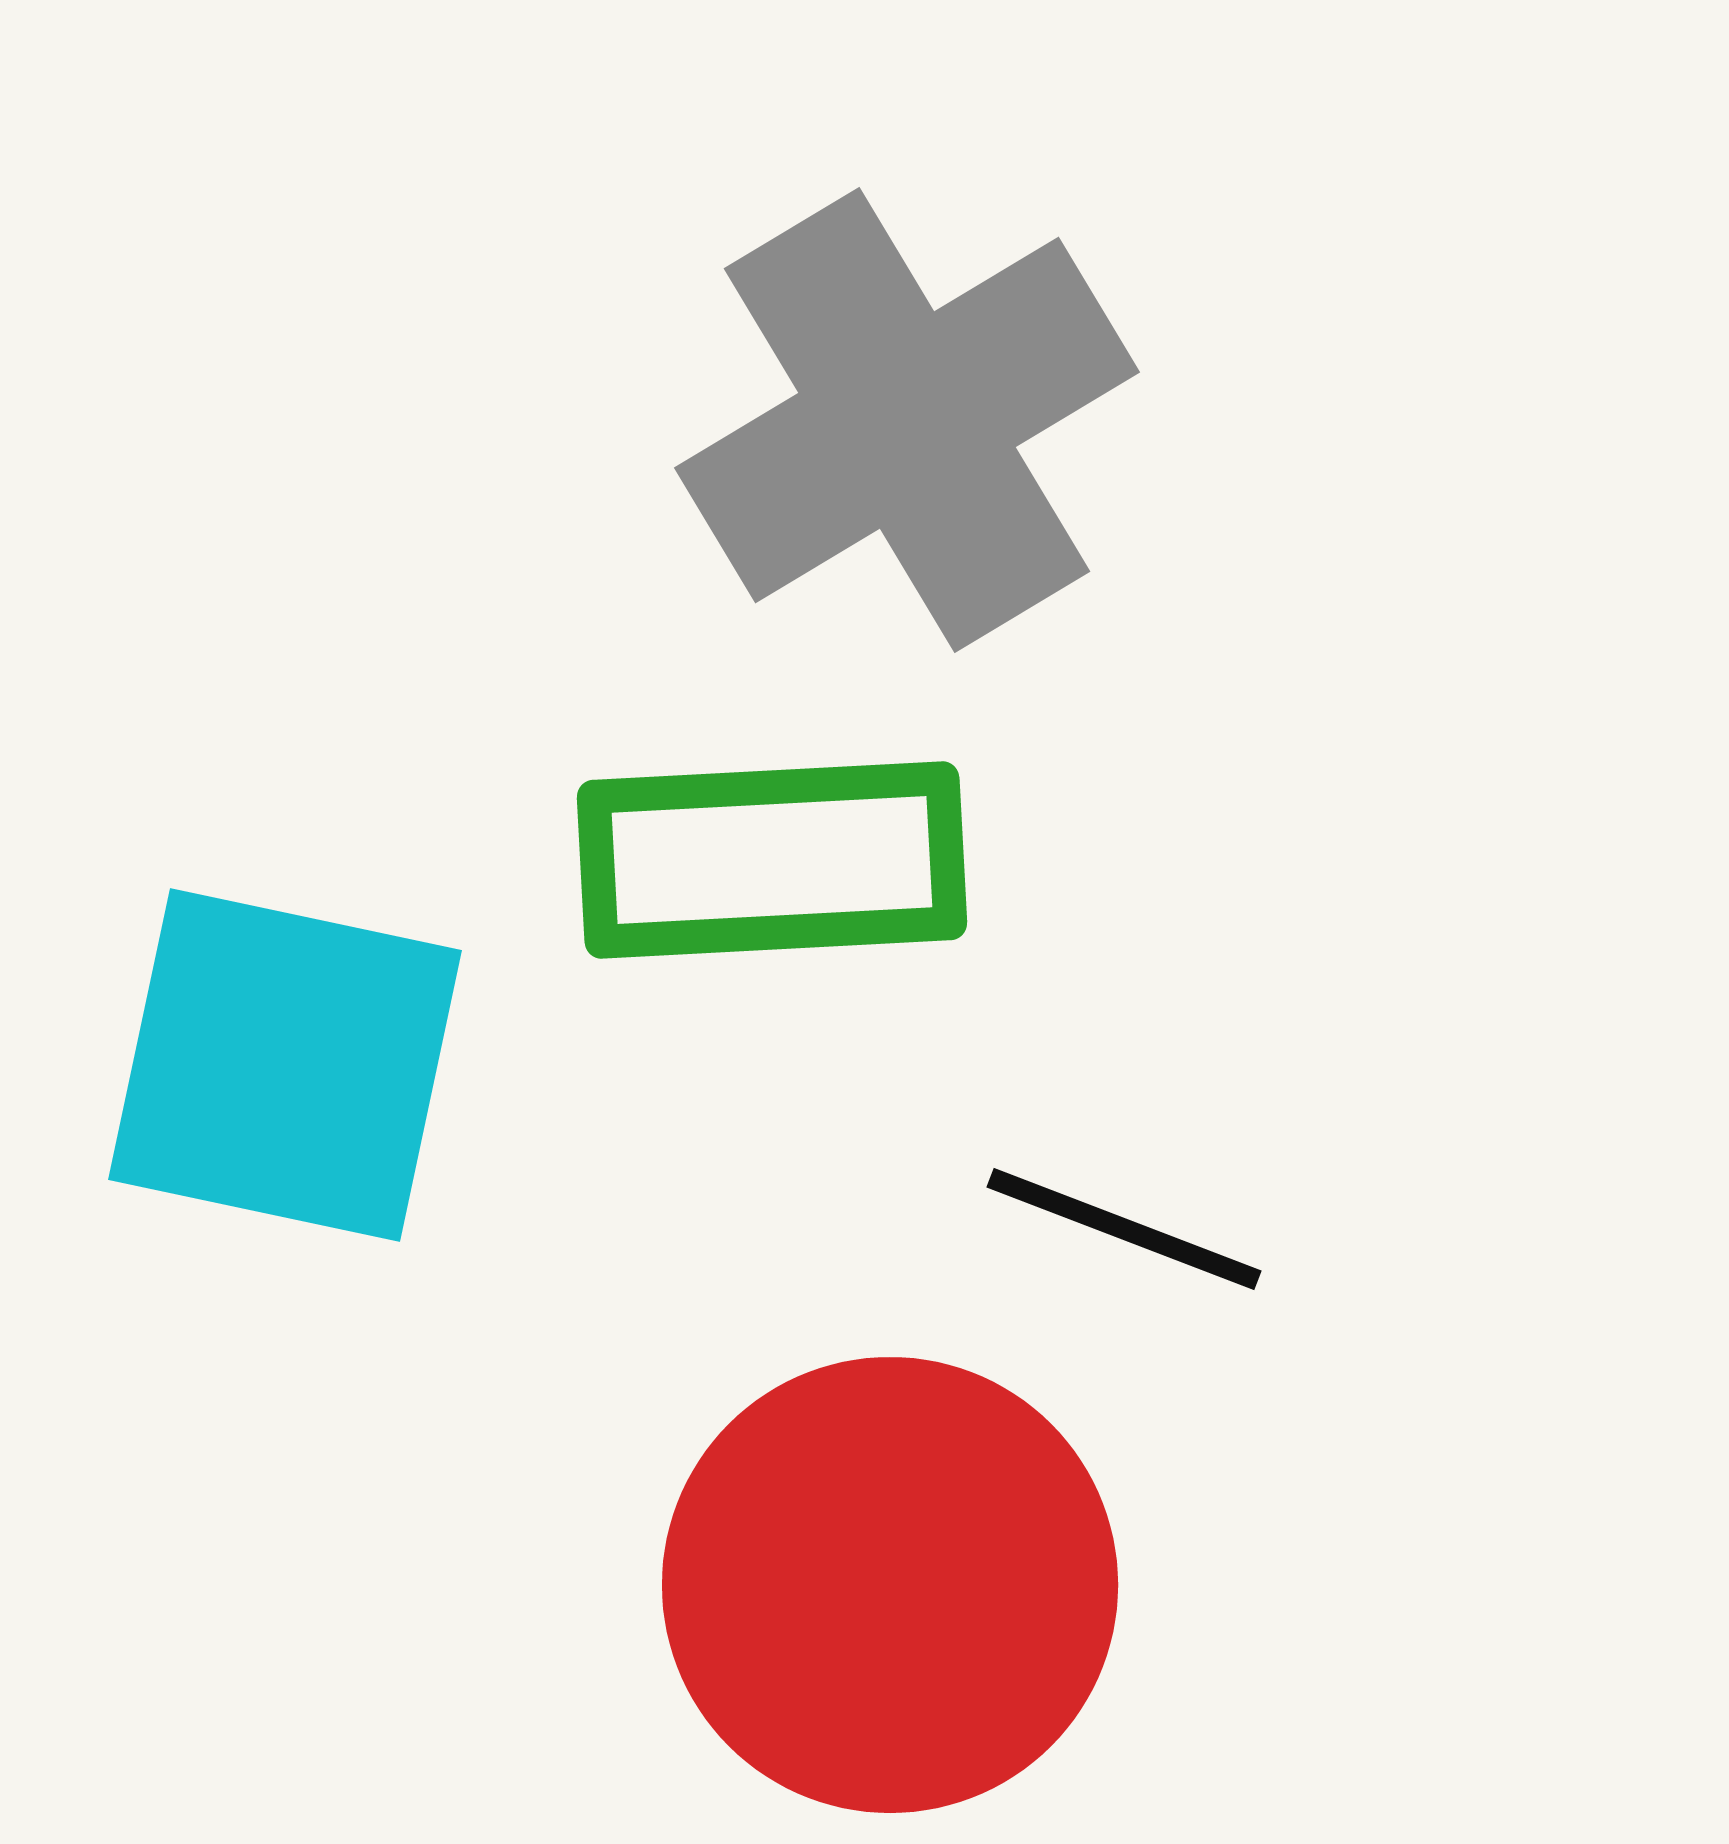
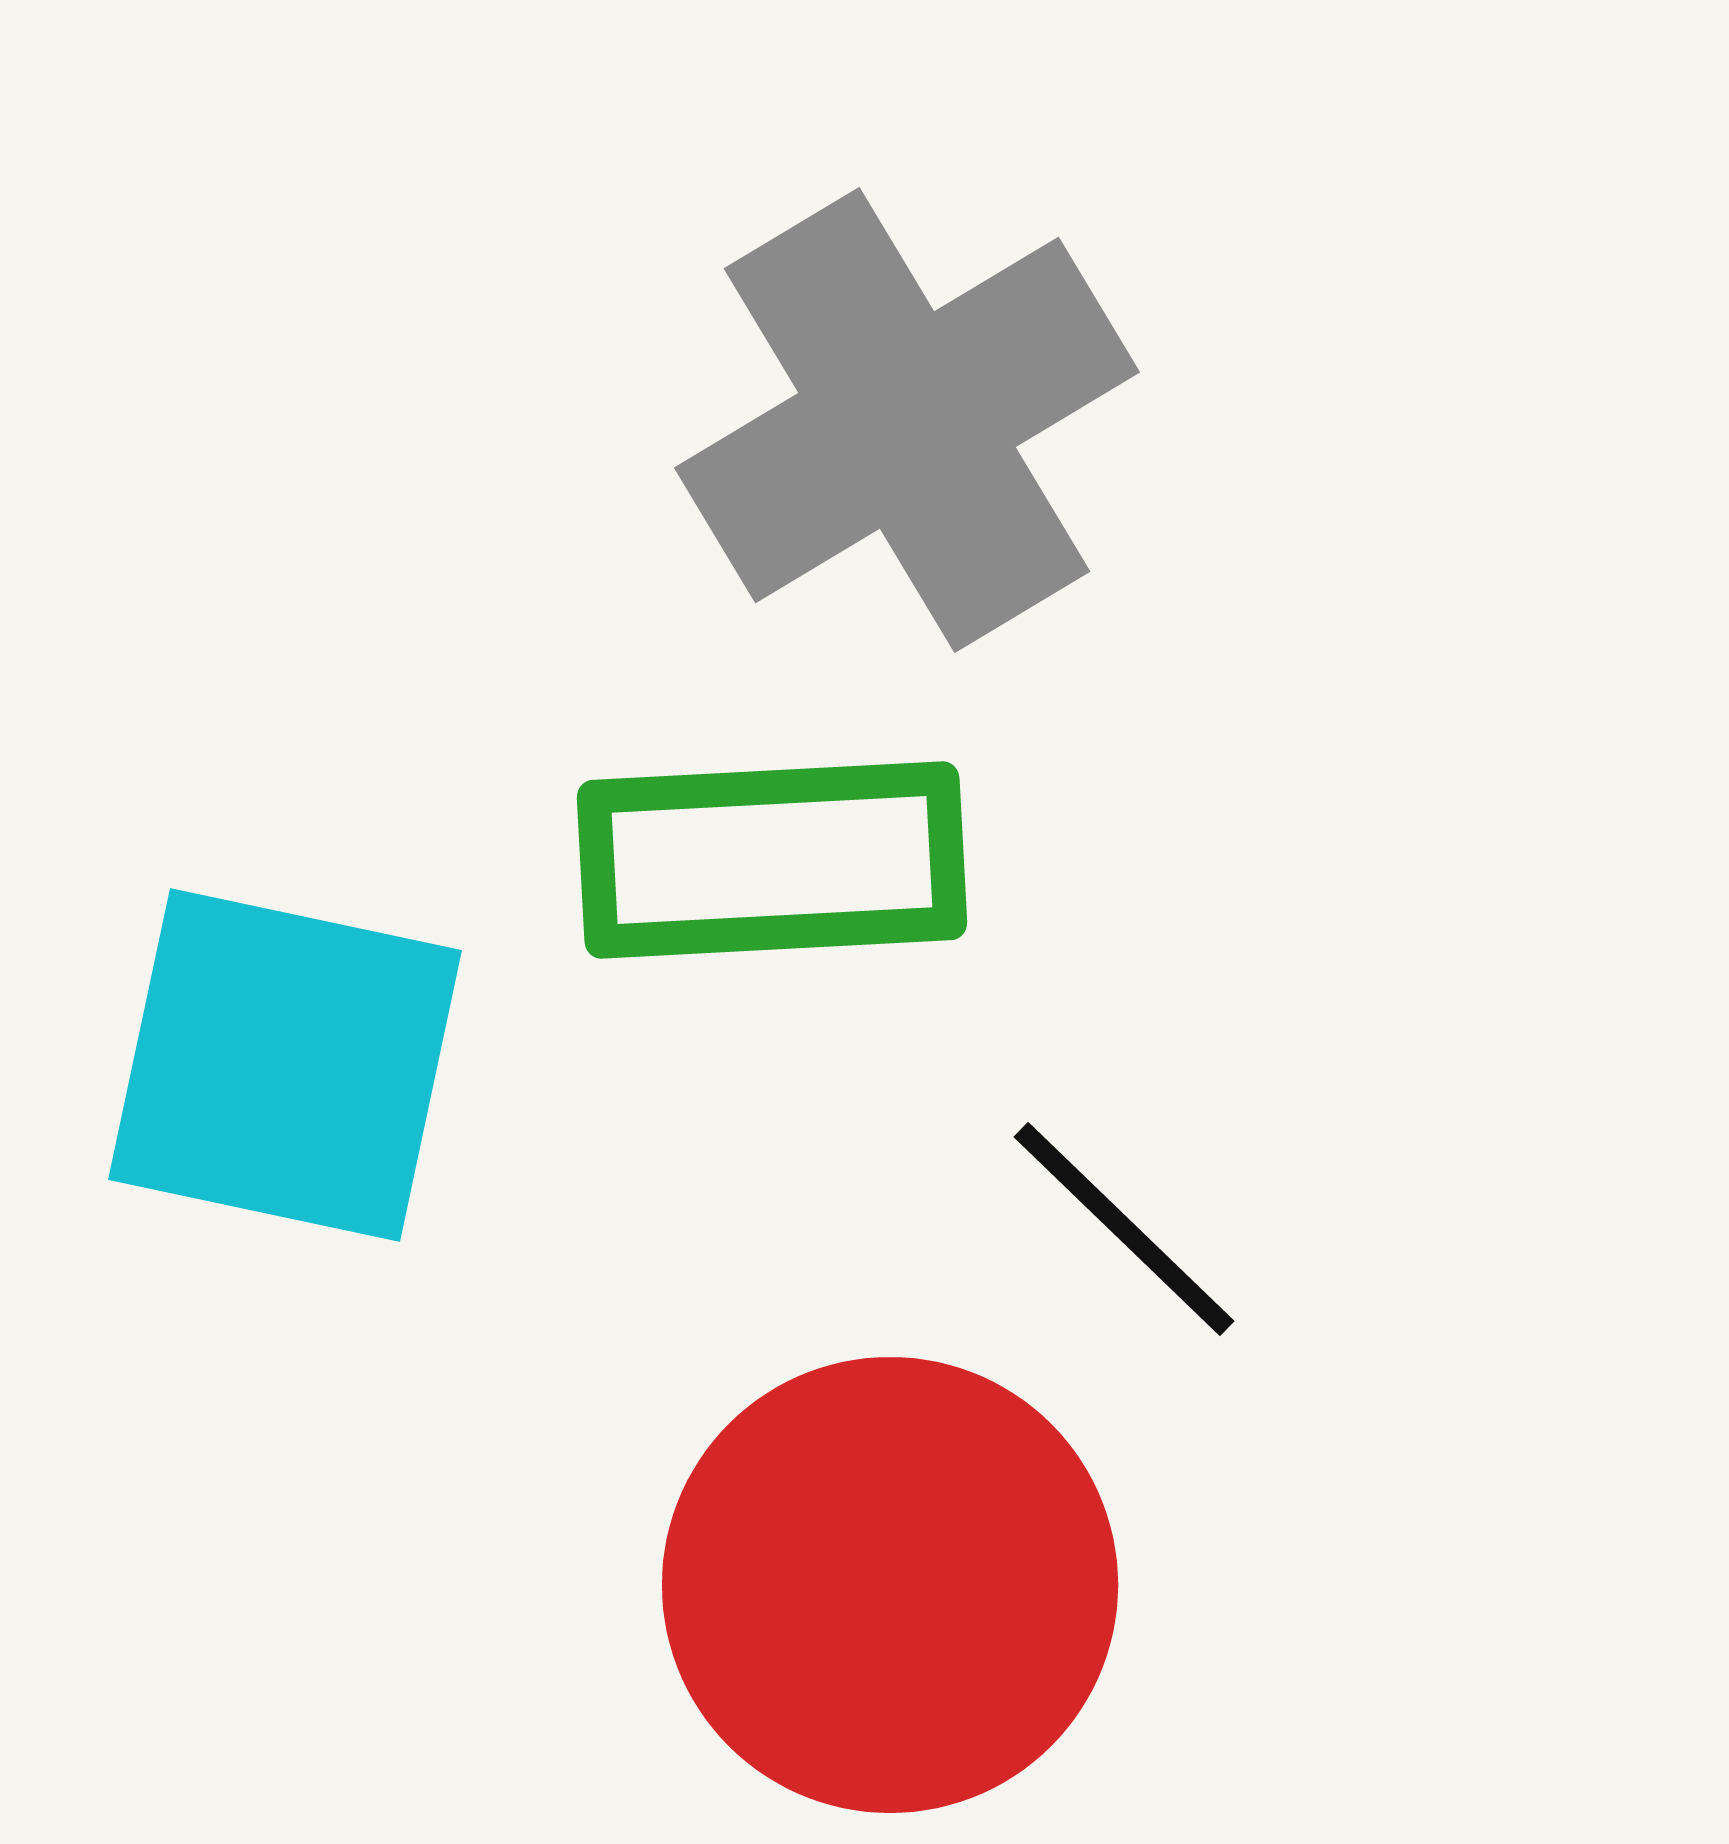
black line: rotated 23 degrees clockwise
